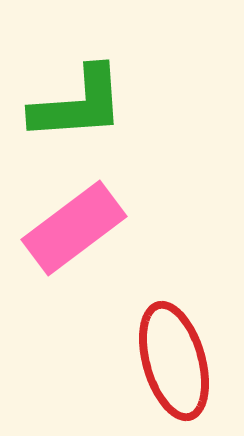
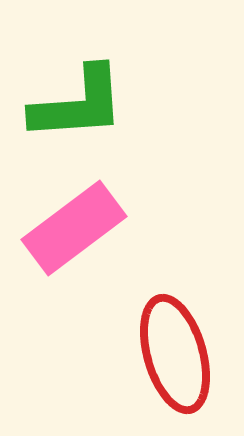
red ellipse: moved 1 px right, 7 px up
